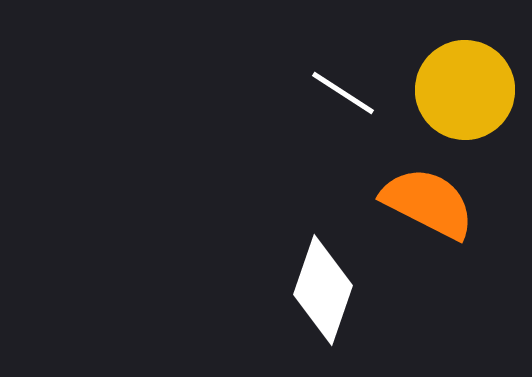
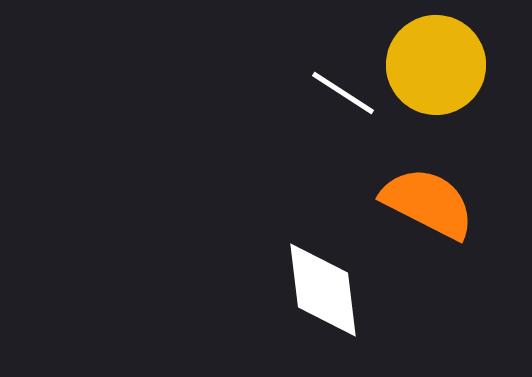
yellow circle: moved 29 px left, 25 px up
white diamond: rotated 26 degrees counterclockwise
